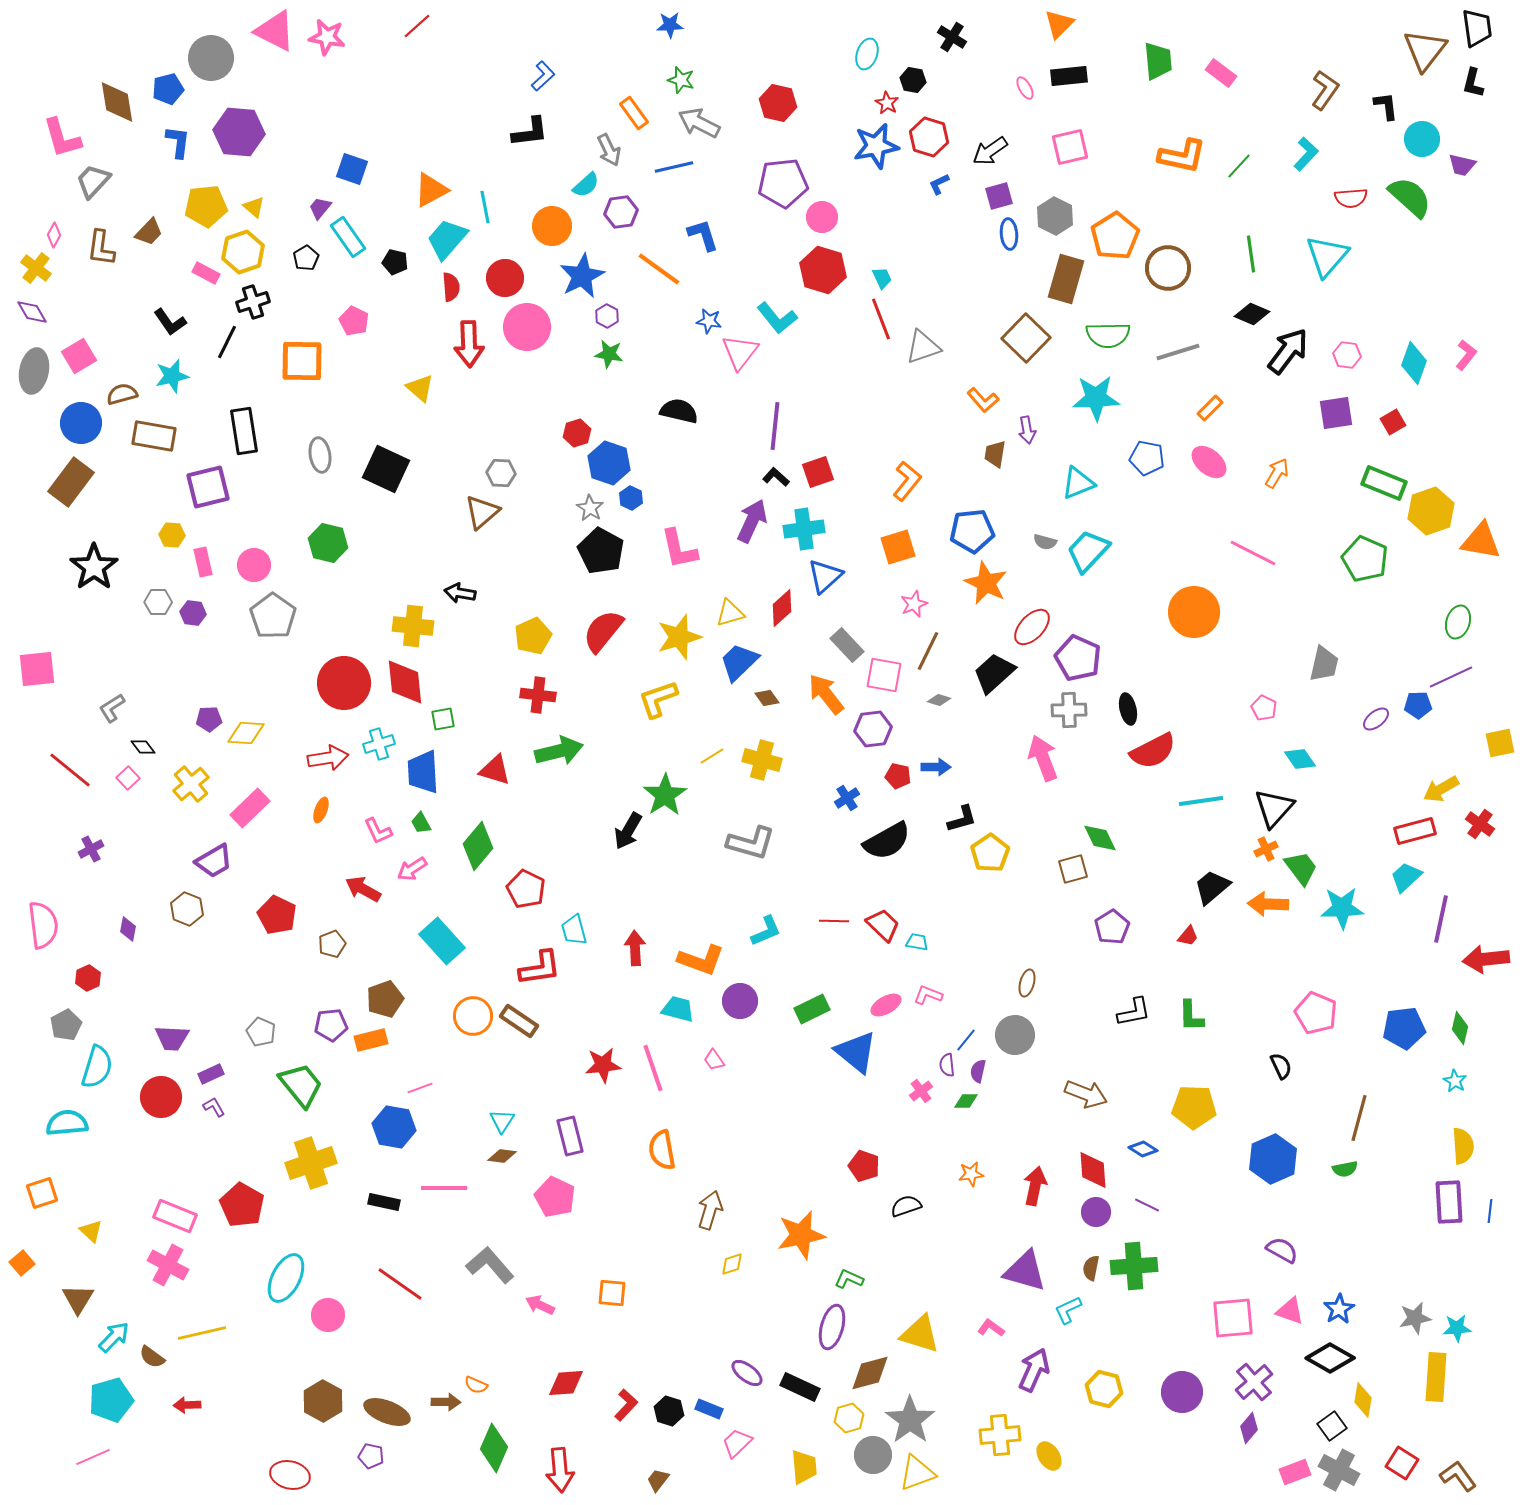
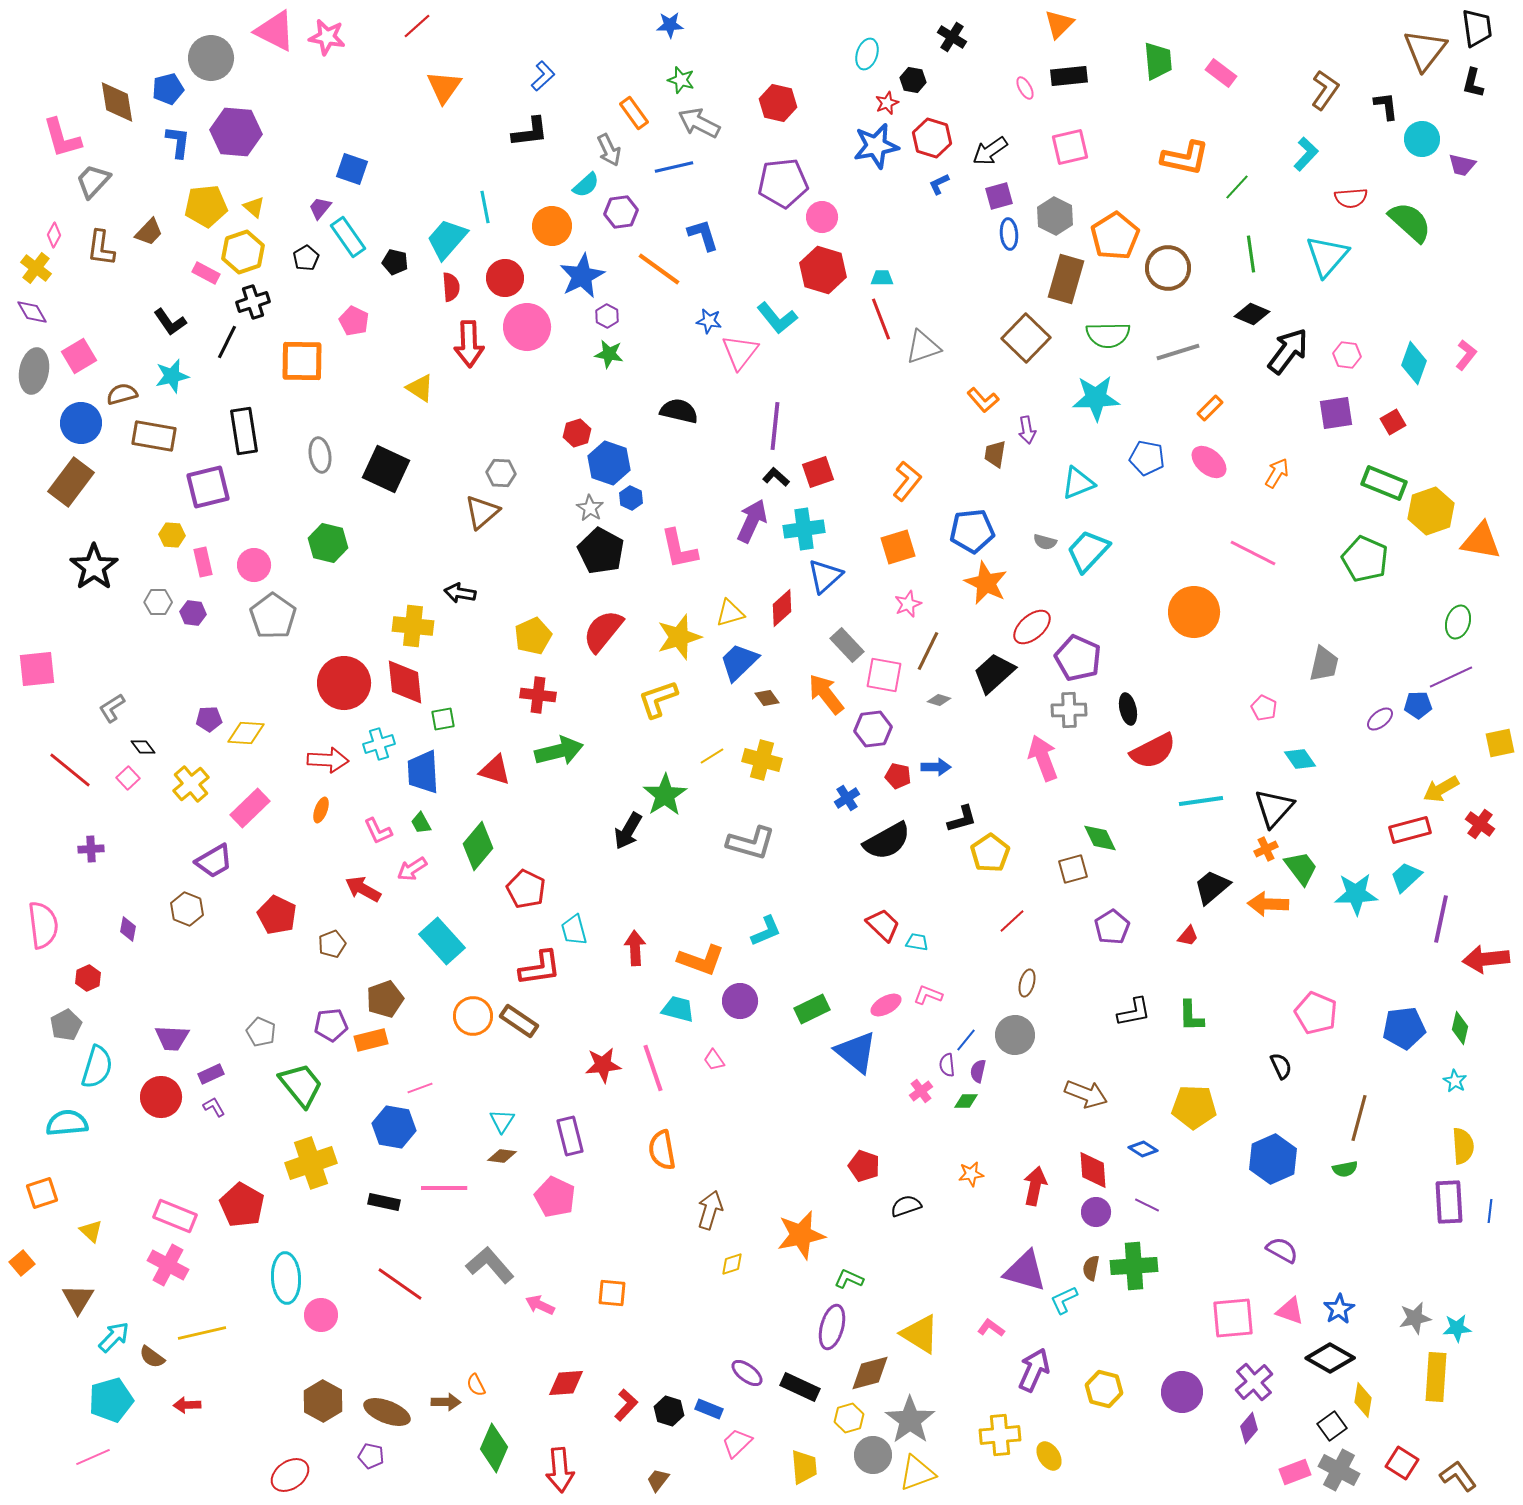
red star at (887, 103): rotated 20 degrees clockwise
purple hexagon at (239, 132): moved 3 px left
red hexagon at (929, 137): moved 3 px right, 1 px down
orange L-shape at (1182, 156): moved 3 px right, 2 px down
green line at (1239, 166): moved 2 px left, 21 px down
orange triangle at (431, 190): moved 13 px right, 103 px up; rotated 27 degrees counterclockwise
green semicircle at (1410, 197): moved 25 px down
cyan trapezoid at (882, 278): rotated 65 degrees counterclockwise
yellow triangle at (420, 388): rotated 8 degrees counterclockwise
pink star at (914, 604): moved 6 px left
red ellipse at (1032, 627): rotated 6 degrees clockwise
purple ellipse at (1376, 719): moved 4 px right
red arrow at (328, 758): moved 2 px down; rotated 12 degrees clockwise
red rectangle at (1415, 831): moved 5 px left, 1 px up
purple cross at (91, 849): rotated 25 degrees clockwise
cyan star at (1342, 908): moved 14 px right, 14 px up
red line at (834, 921): moved 178 px right; rotated 44 degrees counterclockwise
cyan ellipse at (286, 1278): rotated 30 degrees counterclockwise
cyan L-shape at (1068, 1310): moved 4 px left, 10 px up
pink circle at (328, 1315): moved 7 px left
yellow triangle at (920, 1334): rotated 15 degrees clockwise
orange semicircle at (476, 1385): rotated 40 degrees clockwise
red ellipse at (290, 1475): rotated 48 degrees counterclockwise
